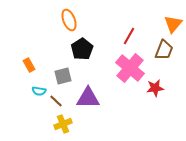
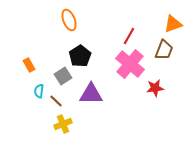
orange triangle: rotated 30 degrees clockwise
black pentagon: moved 2 px left, 7 px down
pink cross: moved 4 px up
gray square: rotated 18 degrees counterclockwise
cyan semicircle: rotated 88 degrees clockwise
purple triangle: moved 3 px right, 4 px up
